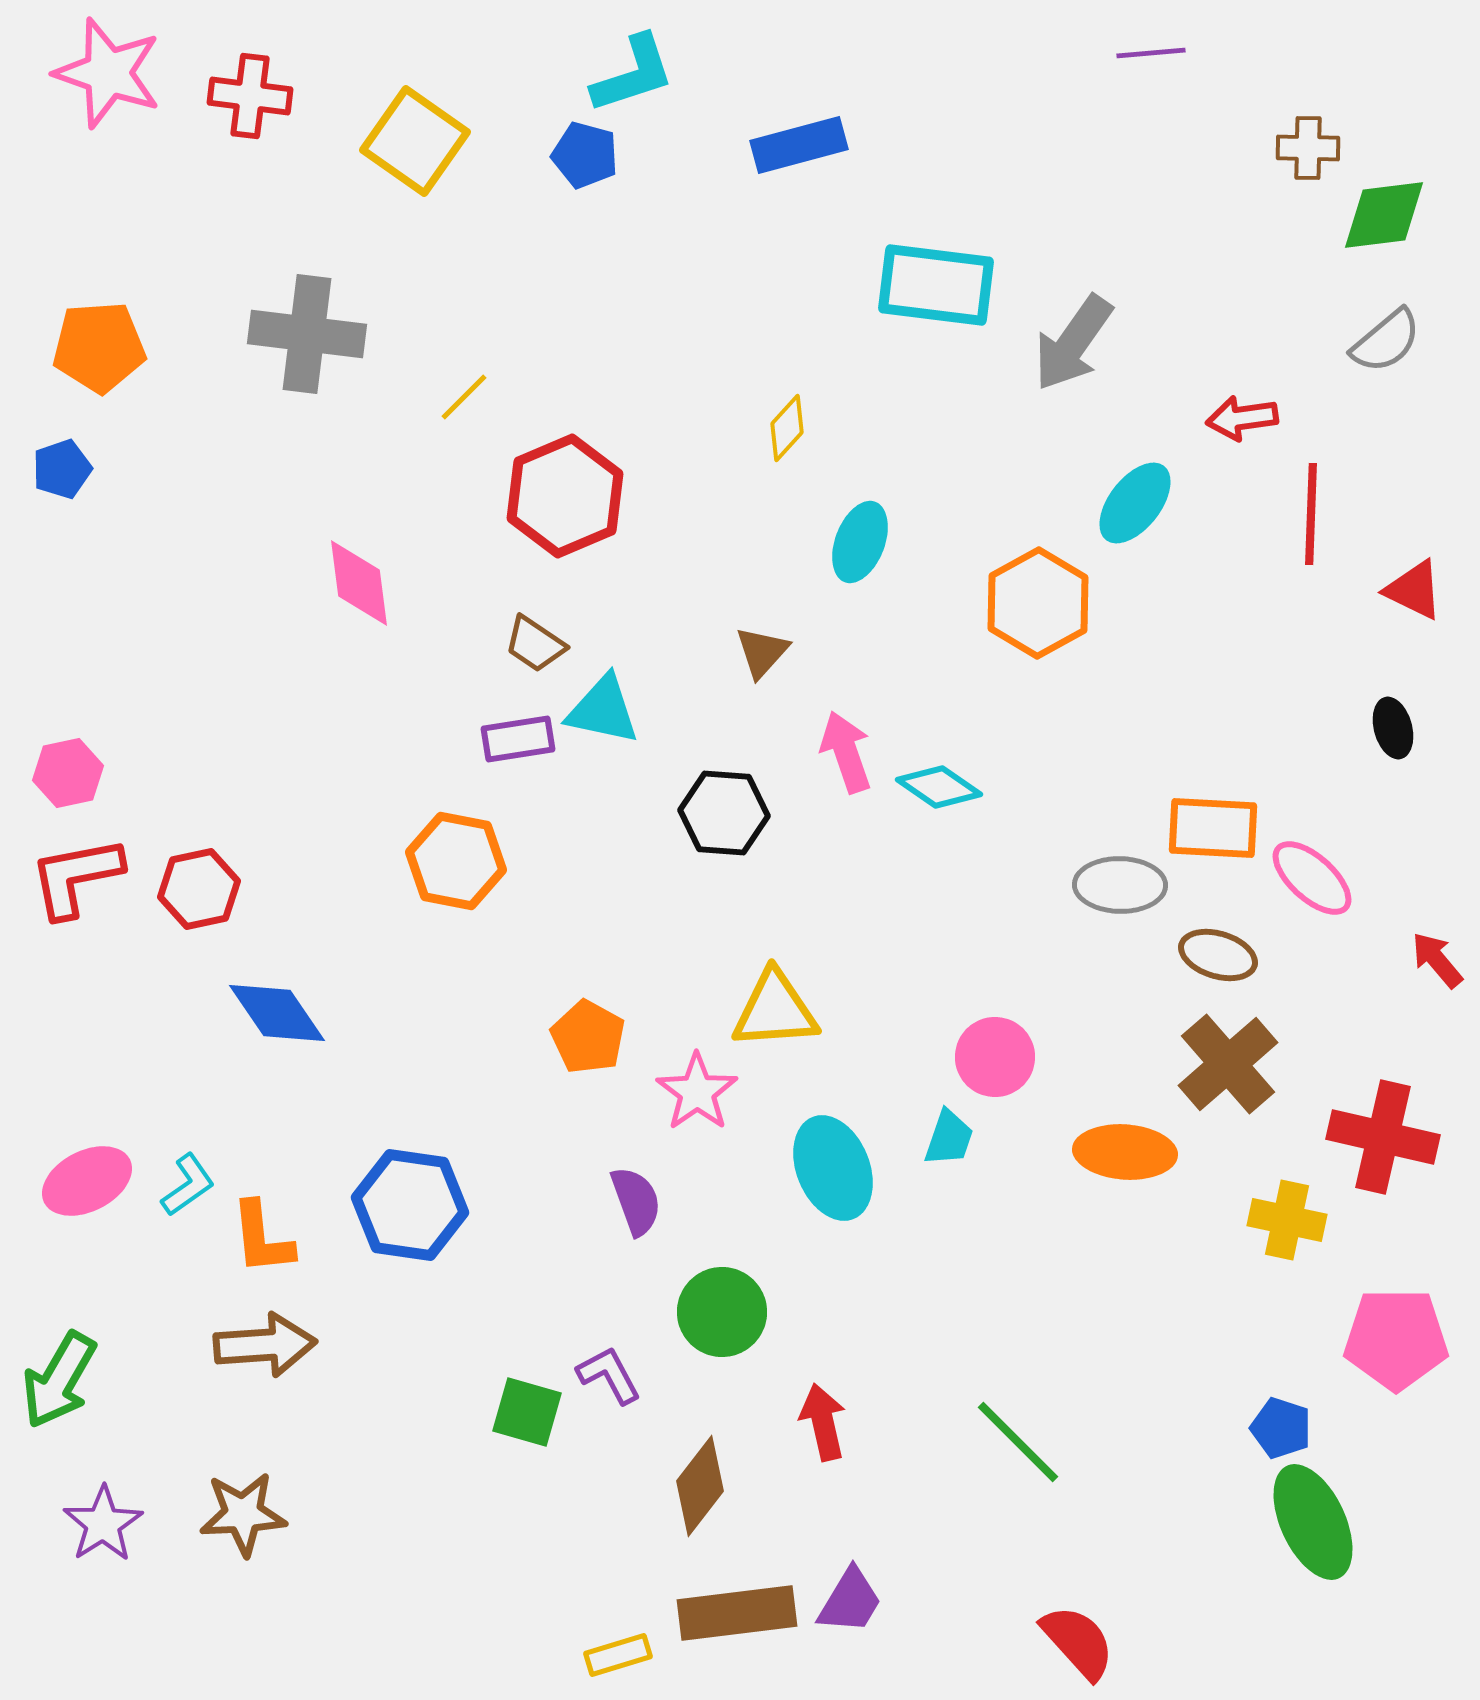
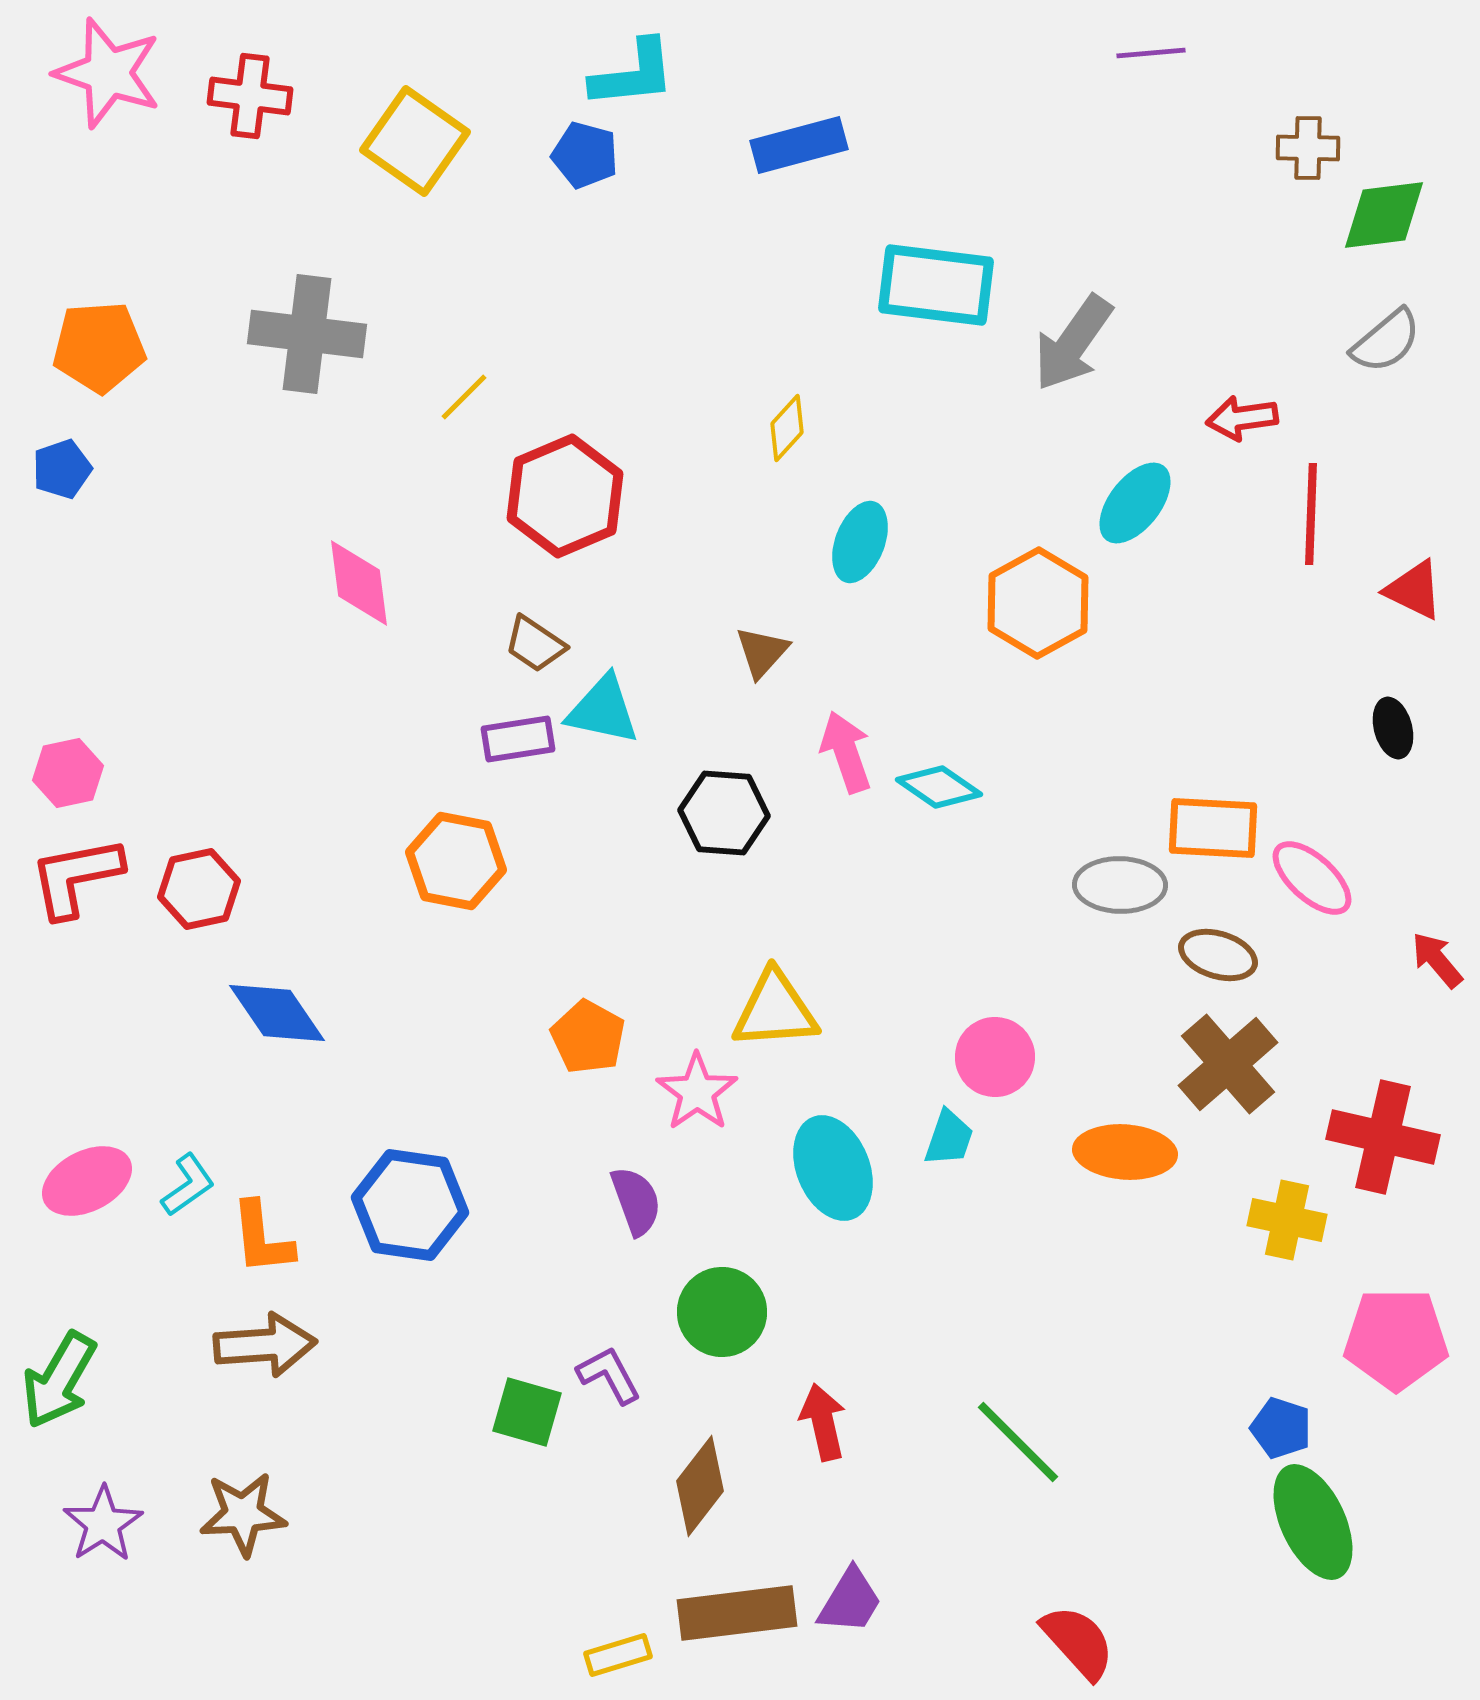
cyan L-shape at (633, 74): rotated 12 degrees clockwise
